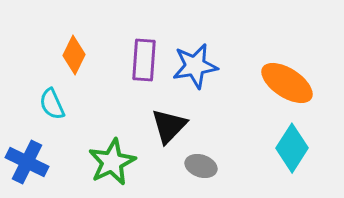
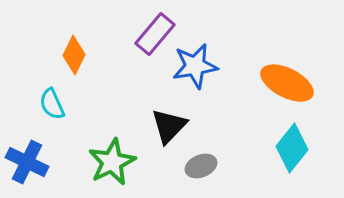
purple rectangle: moved 11 px right, 26 px up; rotated 36 degrees clockwise
orange ellipse: rotated 6 degrees counterclockwise
cyan diamond: rotated 6 degrees clockwise
gray ellipse: rotated 40 degrees counterclockwise
